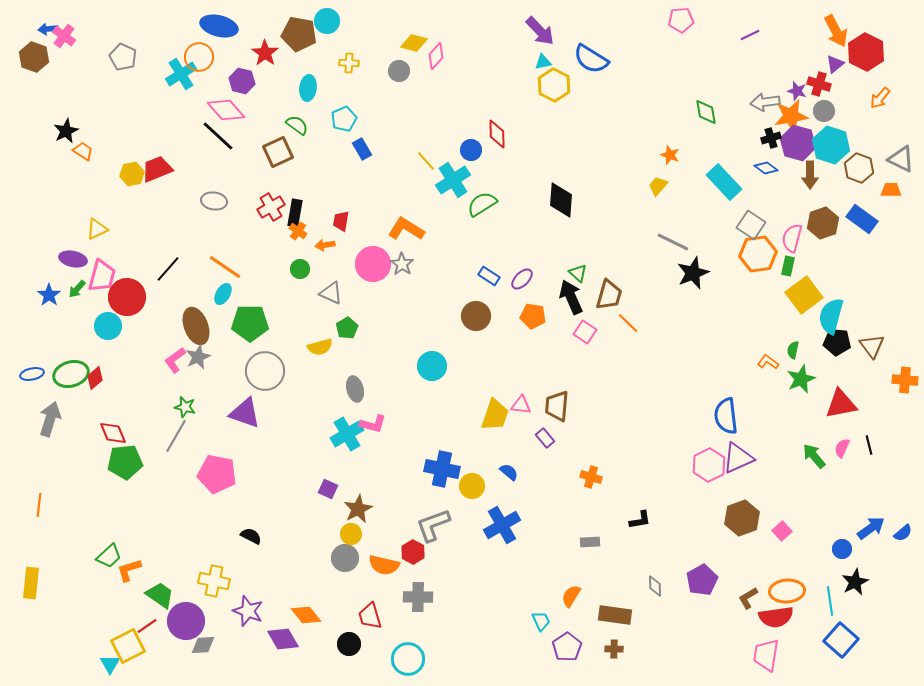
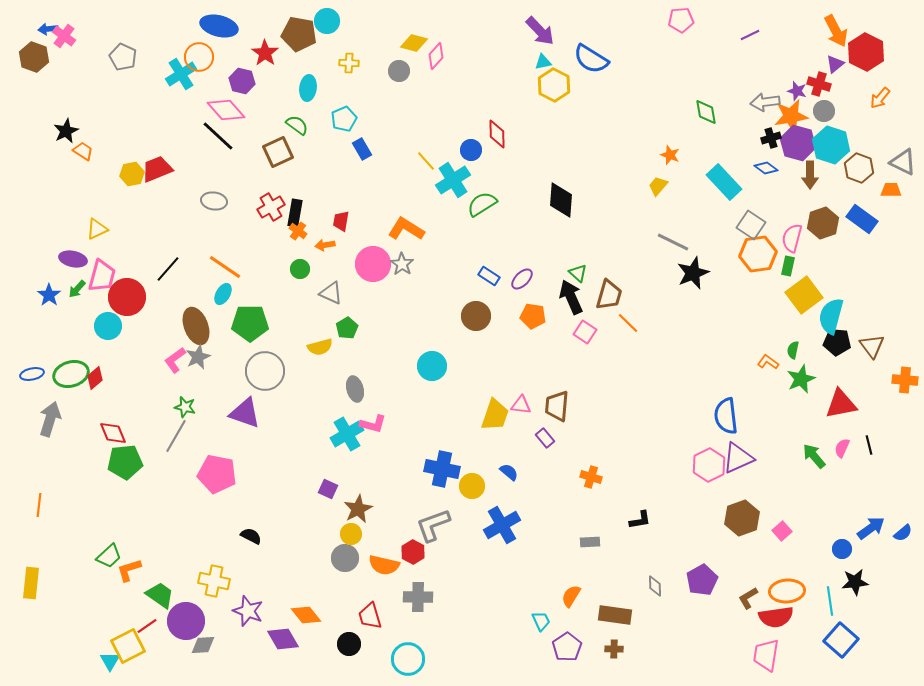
gray triangle at (901, 159): moved 2 px right, 3 px down
black star at (855, 582): rotated 20 degrees clockwise
cyan triangle at (110, 664): moved 3 px up
